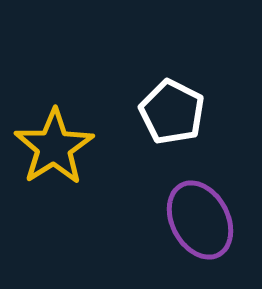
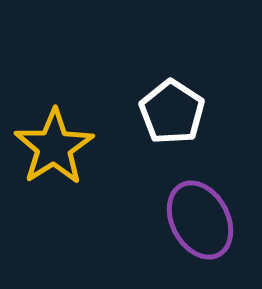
white pentagon: rotated 6 degrees clockwise
